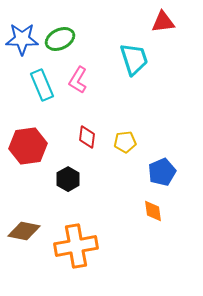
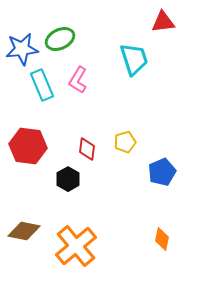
blue star: moved 10 px down; rotated 8 degrees counterclockwise
red diamond: moved 12 px down
yellow pentagon: rotated 10 degrees counterclockwise
red hexagon: rotated 15 degrees clockwise
orange diamond: moved 9 px right, 28 px down; rotated 20 degrees clockwise
orange cross: rotated 30 degrees counterclockwise
